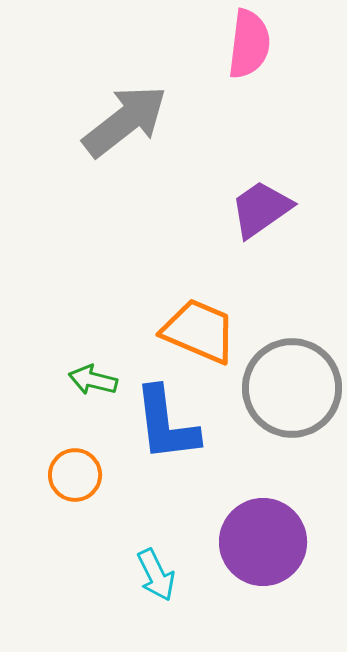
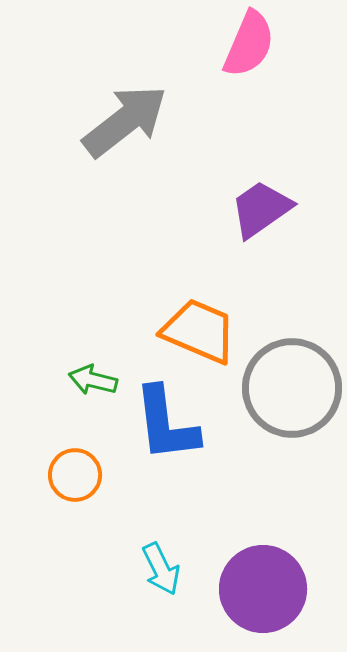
pink semicircle: rotated 16 degrees clockwise
purple circle: moved 47 px down
cyan arrow: moved 5 px right, 6 px up
